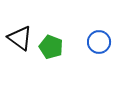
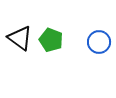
green pentagon: moved 7 px up
